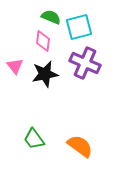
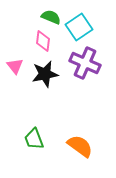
cyan square: rotated 20 degrees counterclockwise
green trapezoid: rotated 15 degrees clockwise
